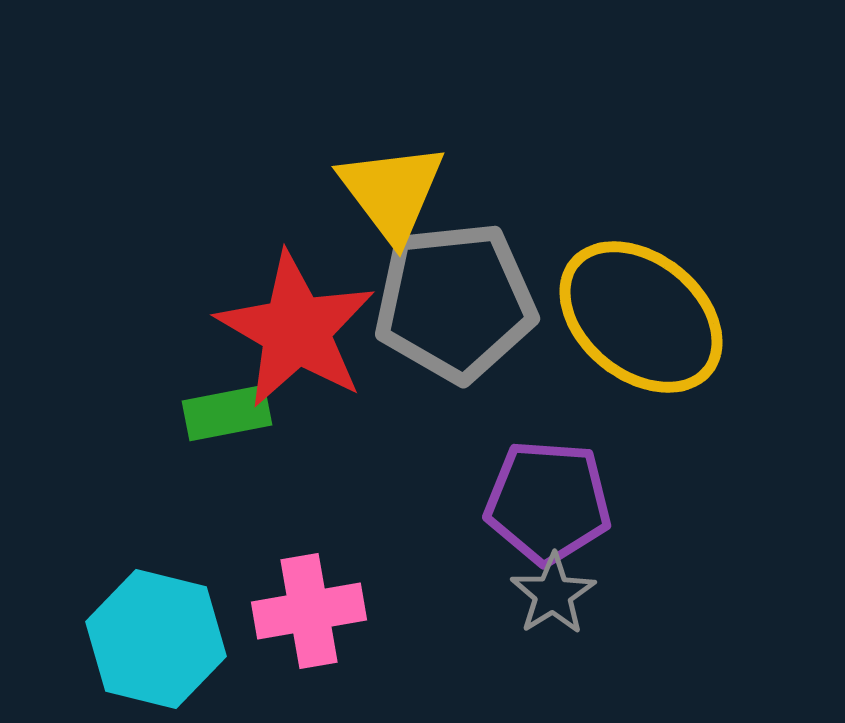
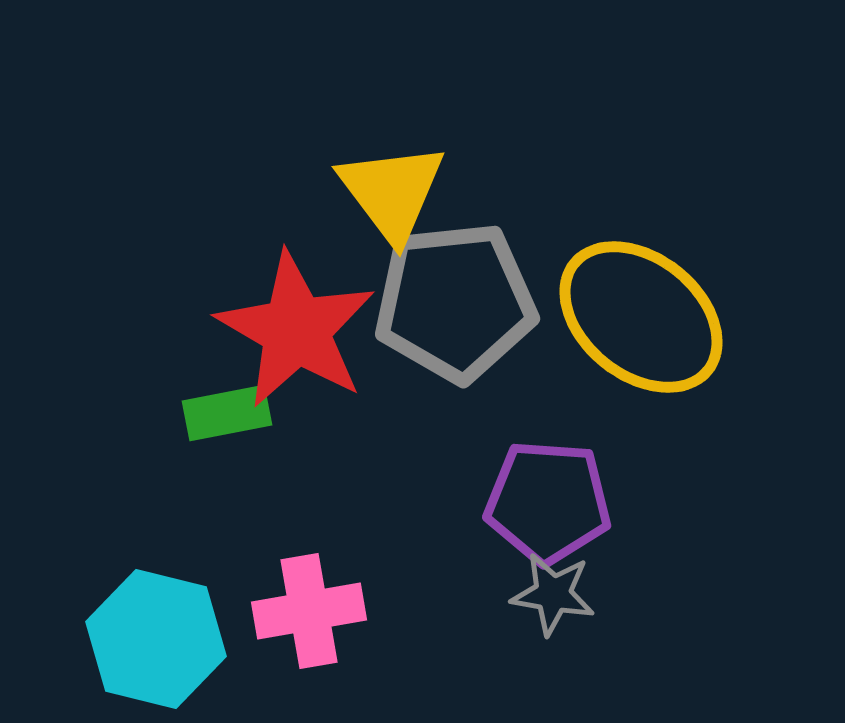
gray star: rotated 30 degrees counterclockwise
